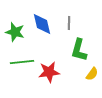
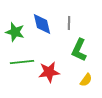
green L-shape: rotated 10 degrees clockwise
yellow semicircle: moved 6 px left, 6 px down
